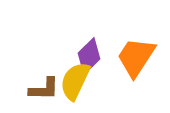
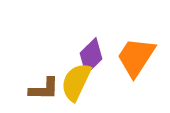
purple diamond: moved 2 px right
yellow semicircle: moved 1 px right, 1 px down
